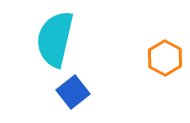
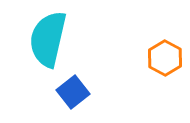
cyan semicircle: moved 7 px left
